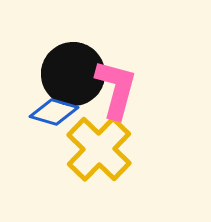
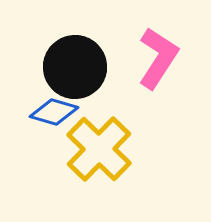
black circle: moved 2 px right, 7 px up
pink L-shape: moved 42 px right, 31 px up; rotated 18 degrees clockwise
